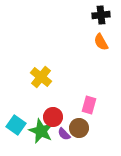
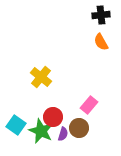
pink rectangle: rotated 24 degrees clockwise
purple semicircle: moved 1 px left; rotated 120 degrees counterclockwise
